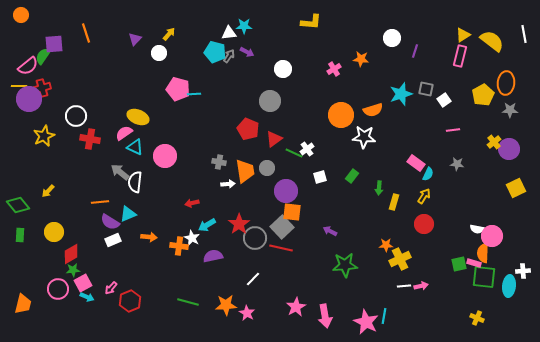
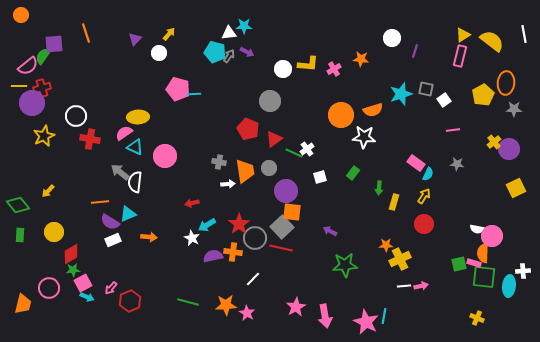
yellow L-shape at (311, 22): moved 3 px left, 42 px down
purple circle at (29, 99): moved 3 px right, 4 px down
gray star at (510, 110): moved 4 px right, 1 px up
yellow ellipse at (138, 117): rotated 25 degrees counterclockwise
gray circle at (267, 168): moved 2 px right
green rectangle at (352, 176): moved 1 px right, 3 px up
orange cross at (179, 246): moved 54 px right, 6 px down
pink circle at (58, 289): moved 9 px left, 1 px up
